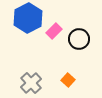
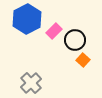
blue hexagon: moved 1 px left, 1 px down
black circle: moved 4 px left, 1 px down
orange square: moved 15 px right, 20 px up
